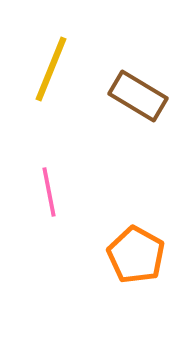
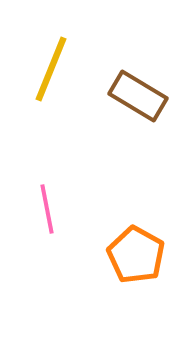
pink line: moved 2 px left, 17 px down
